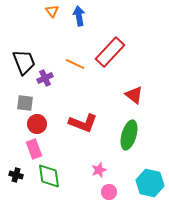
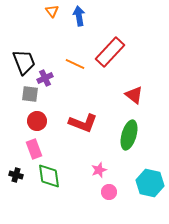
gray square: moved 5 px right, 9 px up
red circle: moved 3 px up
